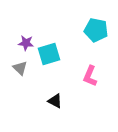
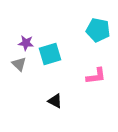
cyan pentagon: moved 2 px right
cyan square: moved 1 px right
gray triangle: moved 1 px left, 4 px up
pink L-shape: moved 6 px right; rotated 120 degrees counterclockwise
